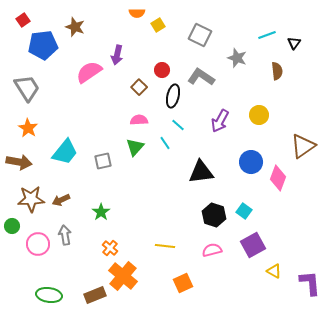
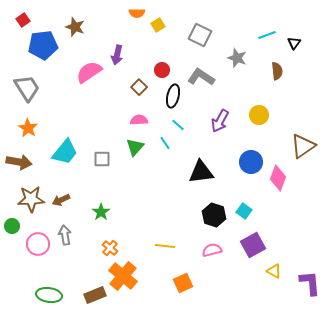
gray square at (103, 161): moved 1 px left, 2 px up; rotated 12 degrees clockwise
